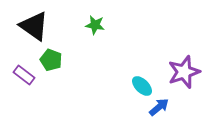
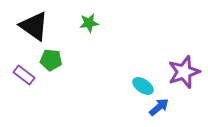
green star: moved 6 px left, 2 px up; rotated 18 degrees counterclockwise
green pentagon: rotated 15 degrees counterclockwise
cyan ellipse: moved 1 px right; rotated 10 degrees counterclockwise
